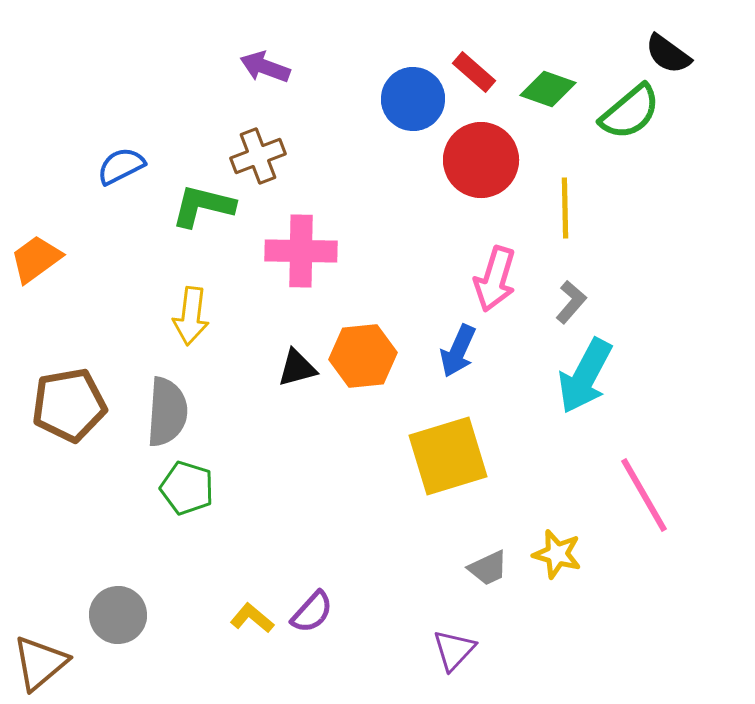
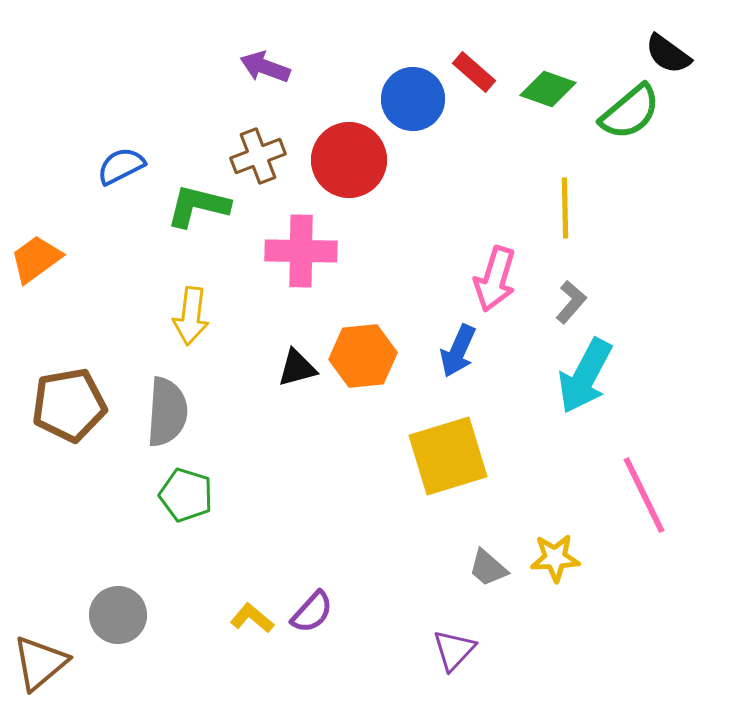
red circle: moved 132 px left
green L-shape: moved 5 px left
green pentagon: moved 1 px left, 7 px down
pink line: rotated 4 degrees clockwise
yellow star: moved 2 px left, 4 px down; rotated 18 degrees counterclockwise
gray trapezoid: rotated 66 degrees clockwise
